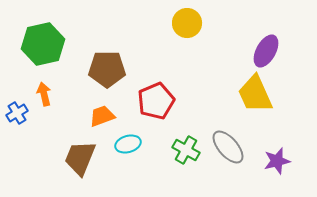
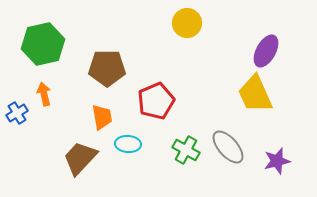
brown pentagon: moved 1 px up
orange trapezoid: moved 1 px down; rotated 100 degrees clockwise
cyan ellipse: rotated 20 degrees clockwise
brown trapezoid: rotated 21 degrees clockwise
